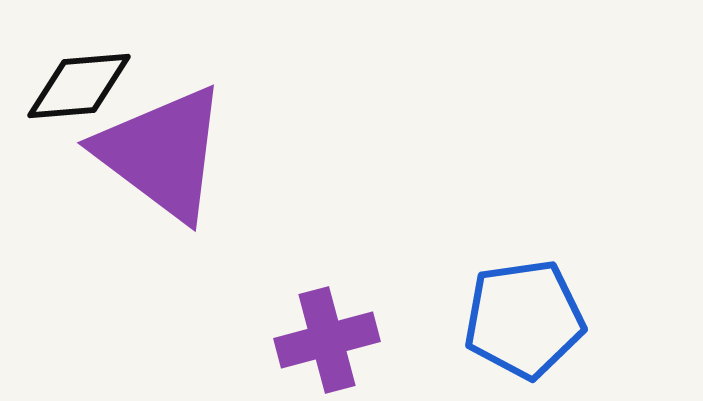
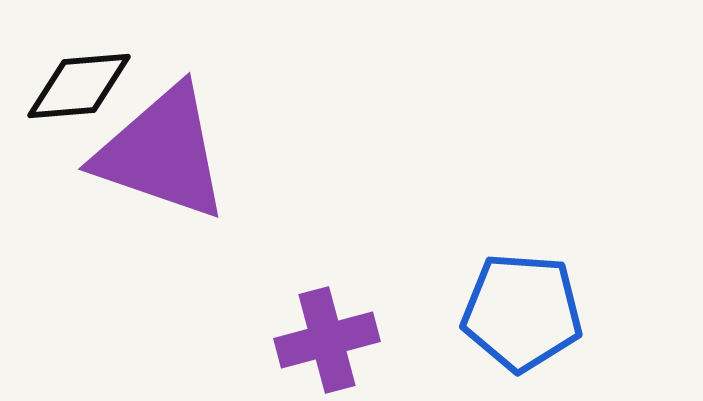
purple triangle: rotated 18 degrees counterclockwise
blue pentagon: moved 2 px left, 7 px up; rotated 12 degrees clockwise
